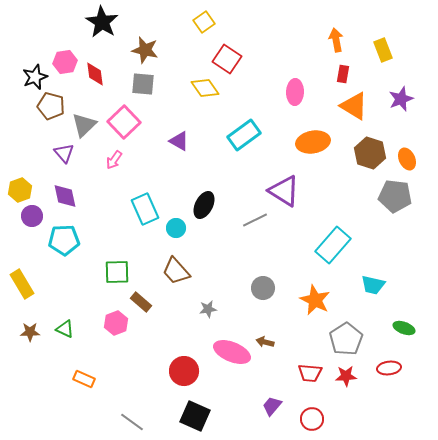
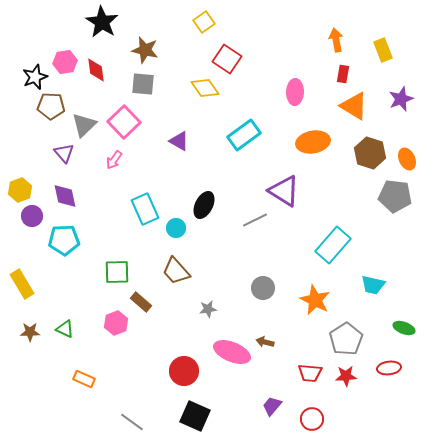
red diamond at (95, 74): moved 1 px right, 4 px up
brown pentagon at (51, 106): rotated 12 degrees counterclockwise
